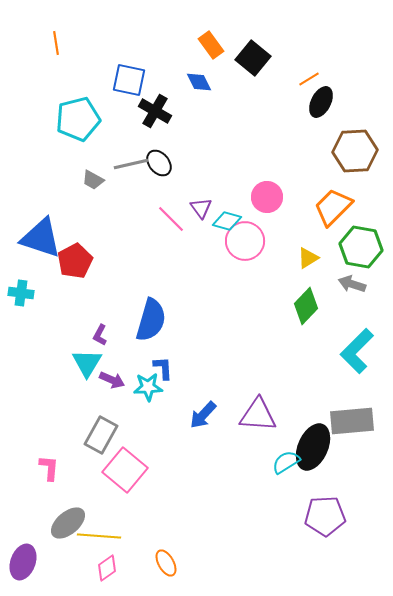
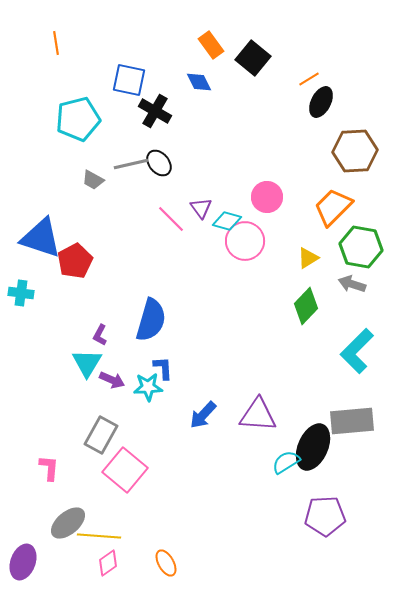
pink diamond at (107, 568): moved 1 px right, 5 px up
